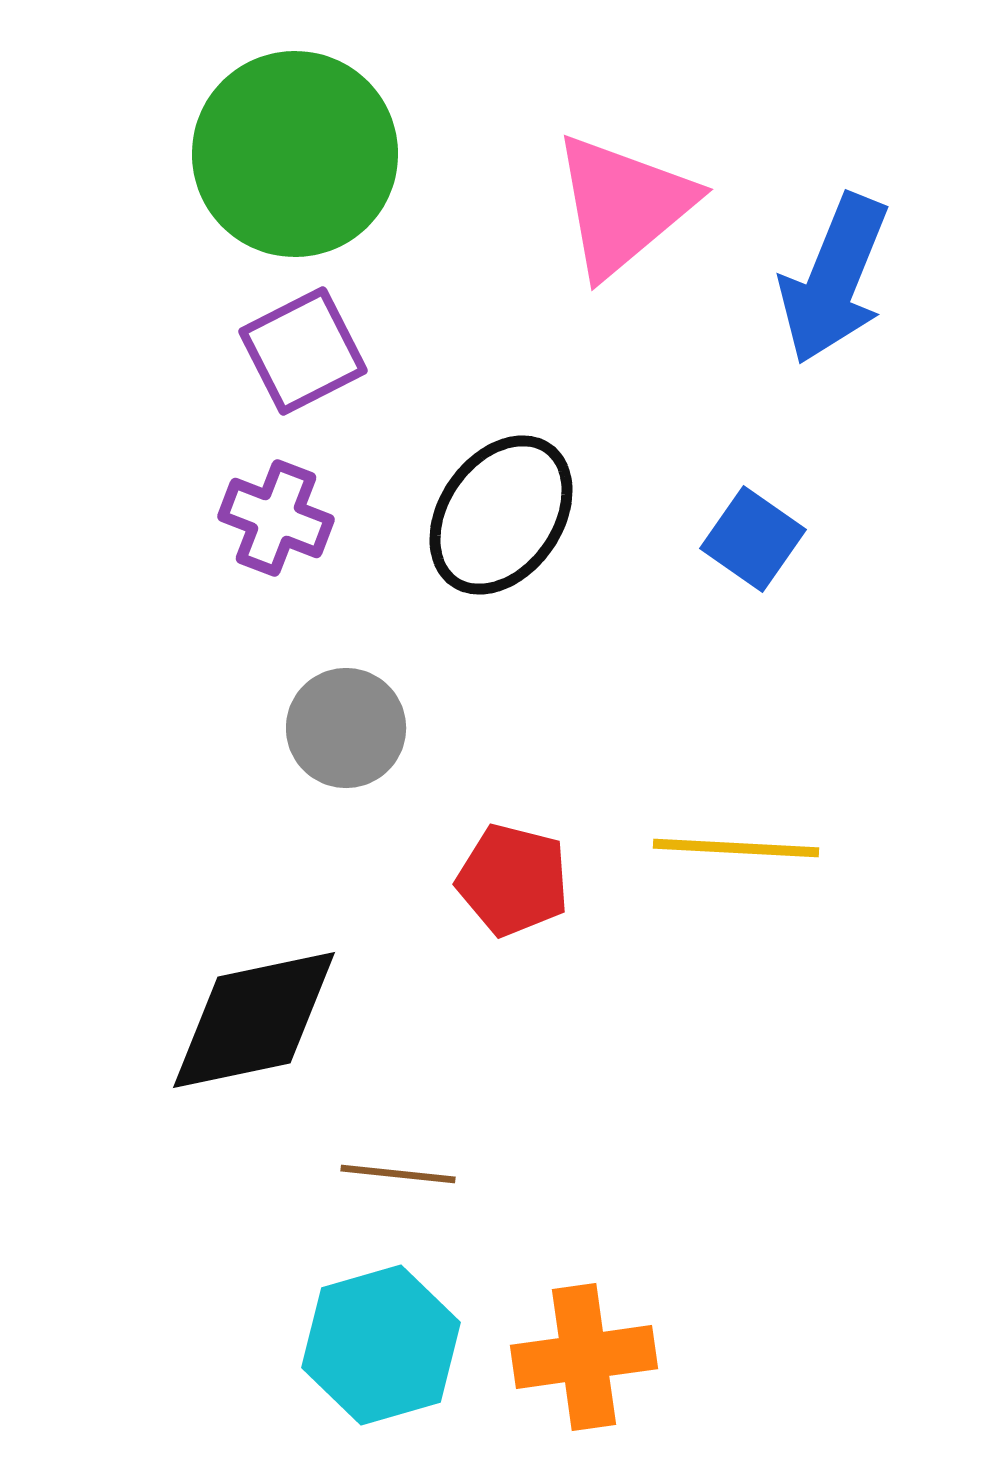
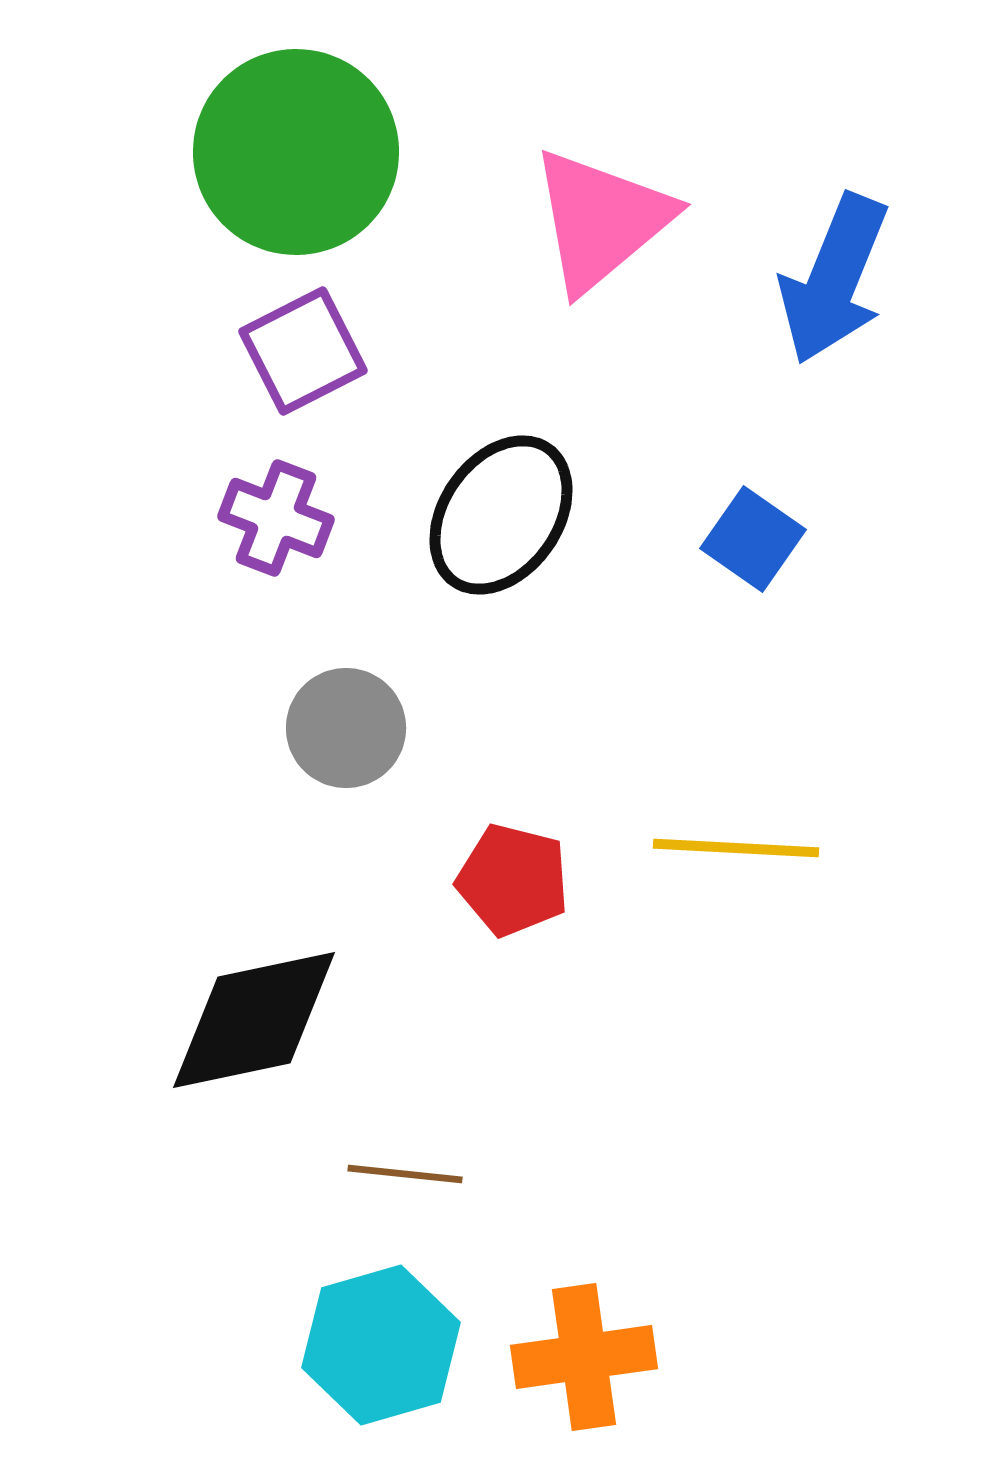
green circle: moved 1 px right, 2 px up
pink triangle: moved 22 px left, 15 px down
brown line: moved 7 px right
